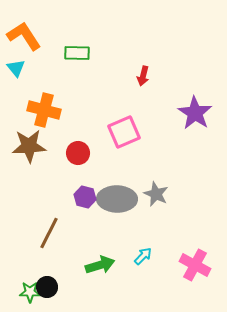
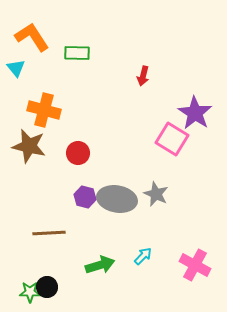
orange L-shape: moved 8 px right, 1 px down
pink square: moved 48 px right, 7 px down; rotated 36 degrees counterclockwise
brown star: rotated 16 degrees clockwise
gray ellipse: rotated 9 degrees clockwise
brown line: rotated 60 degrees clockwise
